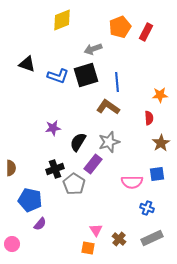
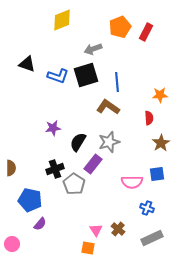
brown cross: moved 1 px left, 10 px up
